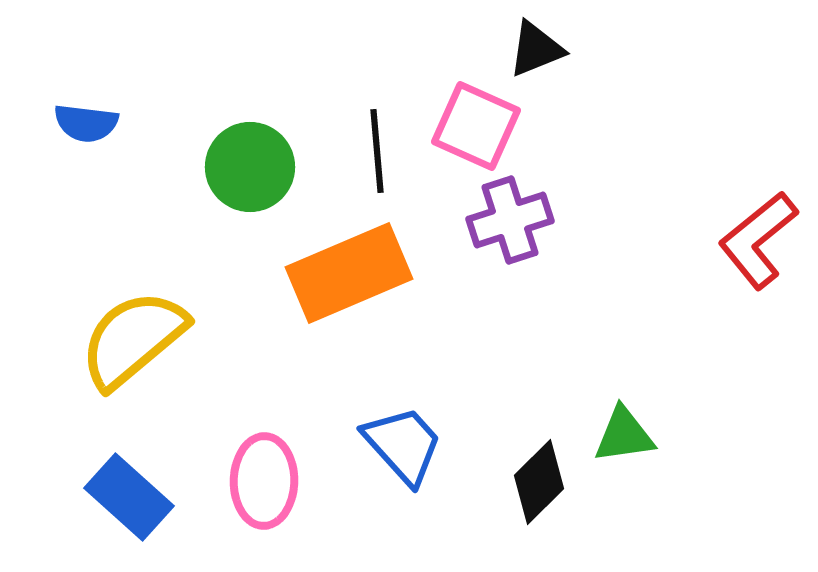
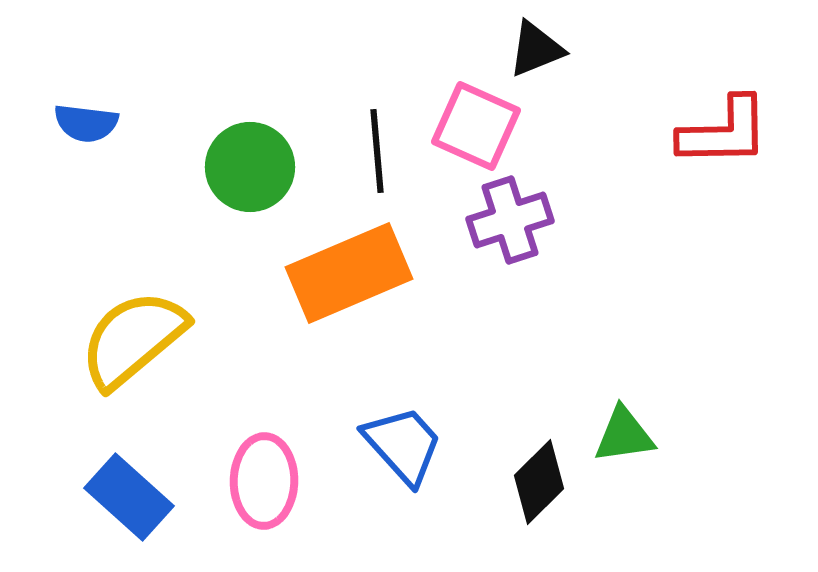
red L-shape: moved 34 px left, 108 px up; rotated 142 degrees counterclockwise
